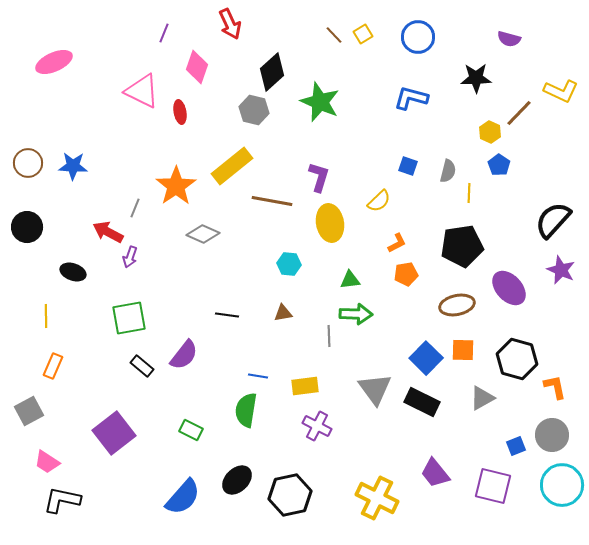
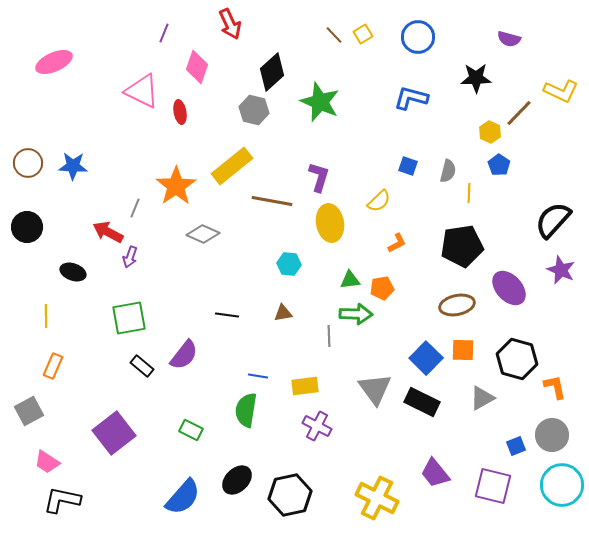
orange pentagon at (406, 274): moved 24 px left, 14 px down
